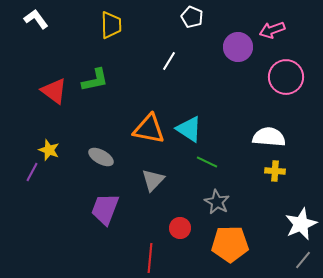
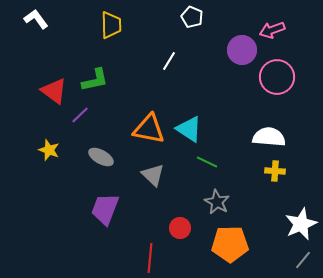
purple circle: moved 4 px right, 3 px down
pink circle: moved 9 px left
purple line: moved 48 px right, 57 px up; rotated 18 degrees clockwise
gray triangle: moved 5 px up; rotated 30 degrees counterclockwise
